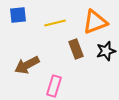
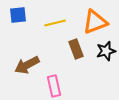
pink rectangle: rotated 30 degrees counterclockwise
